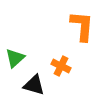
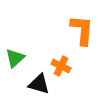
orange L-shape: moved 4 px down
black triangle: moved 5 px right, 1 px up
